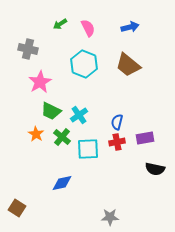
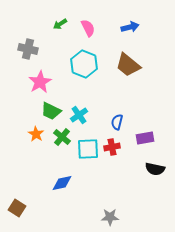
red cross: moved 5 px left, 5 px down
